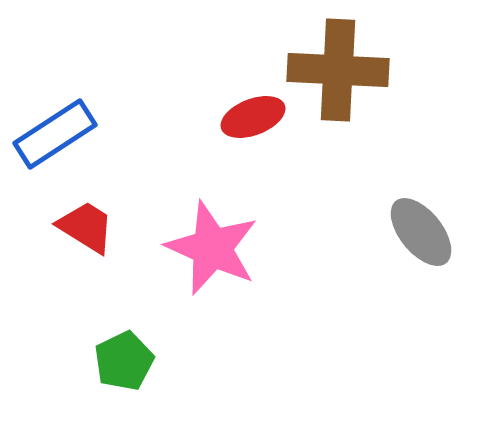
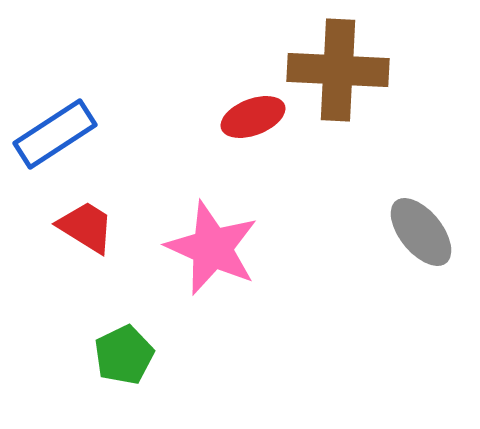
green pentagon: moved 6 px up
